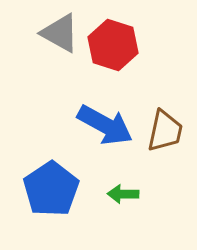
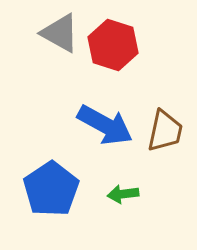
green arrow: rotated 8 degrees counterclockwise
